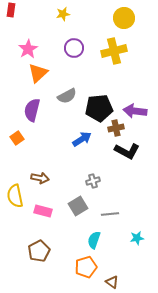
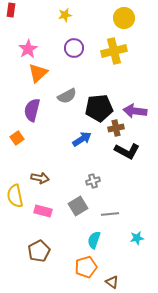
yellow star: moved 2 px right, 1 px down
